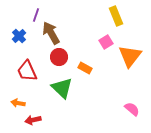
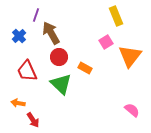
green triangle: moved 1 px left, 4 px up
pink semicircle: moved 1 px down
red arrow: rotated 112 degrees counterclockwise
